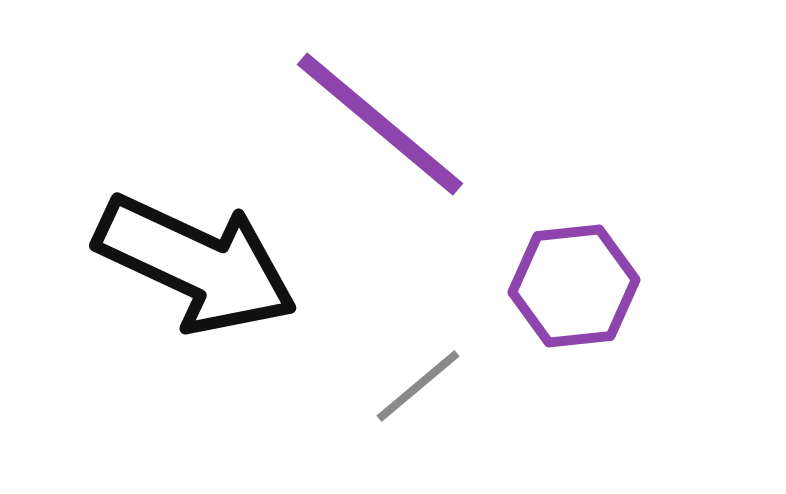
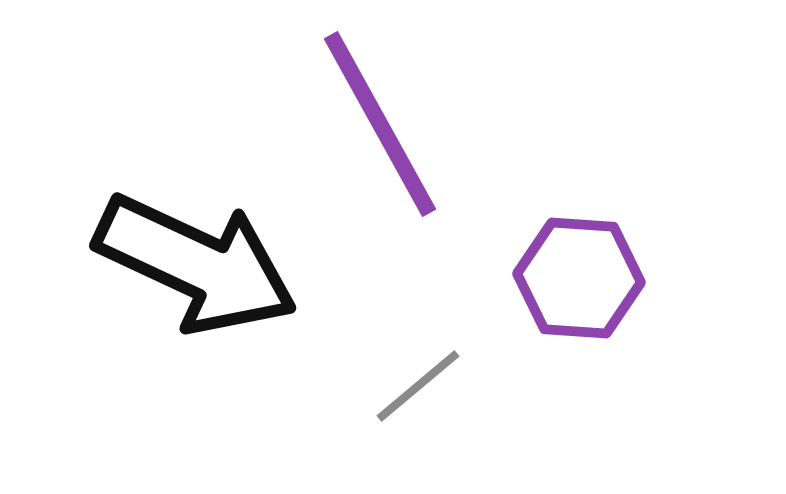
purple line: rotated 21 degrees clockwise
purple hexagon: moved 5 px right, 8 px up; rotated 10 degrees clockwise
